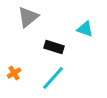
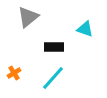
black rectangle: rotated 18 degrees counterclockwise
